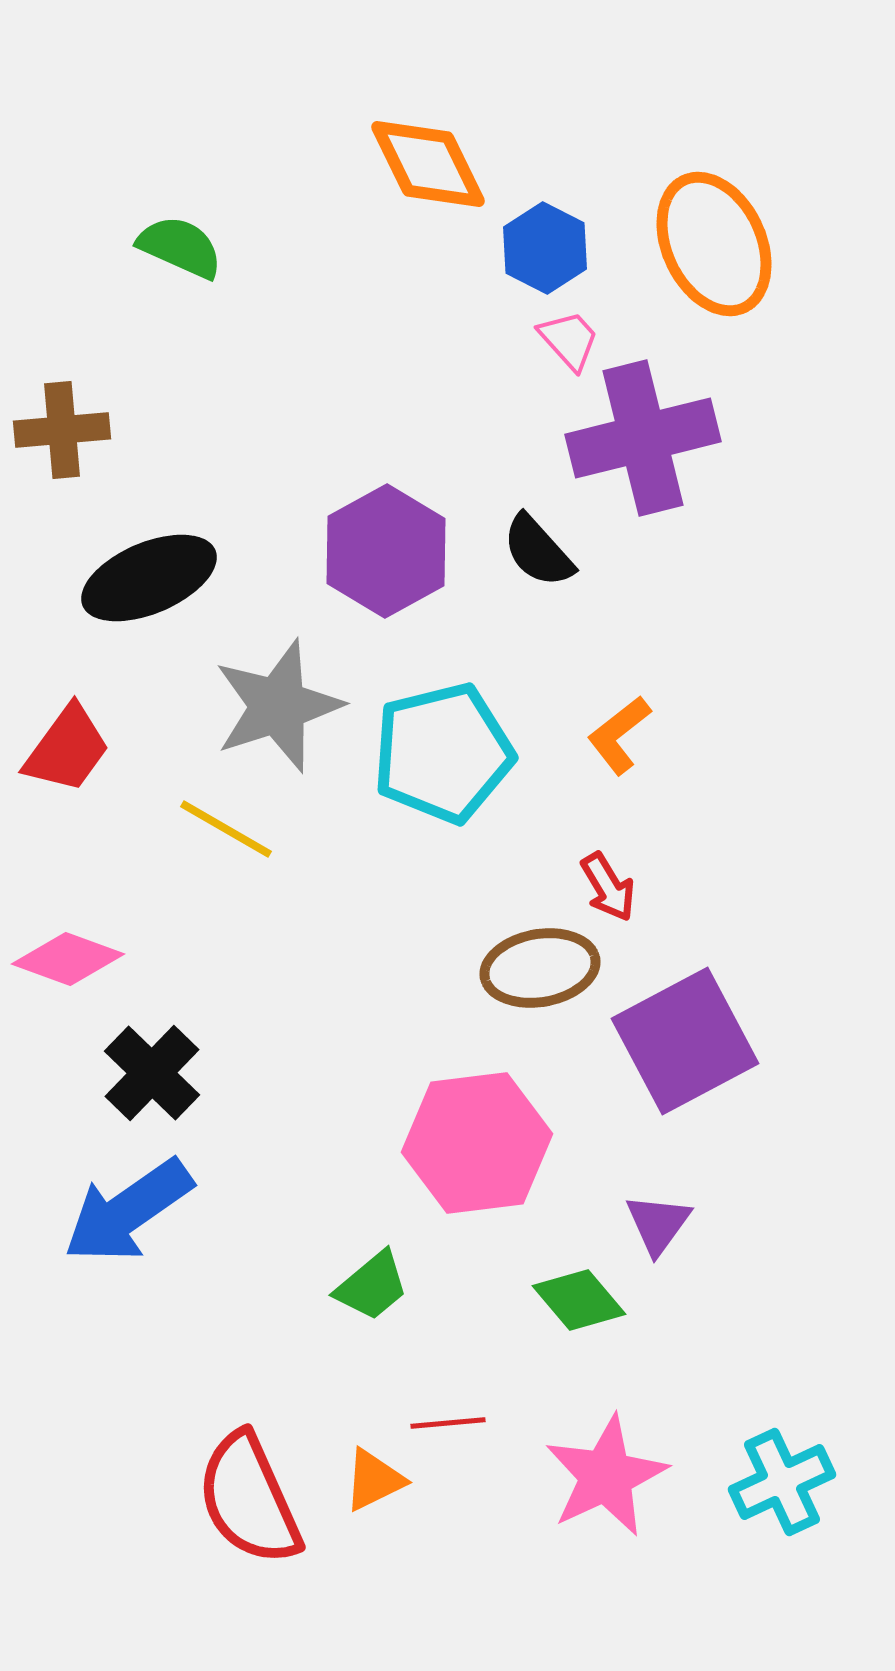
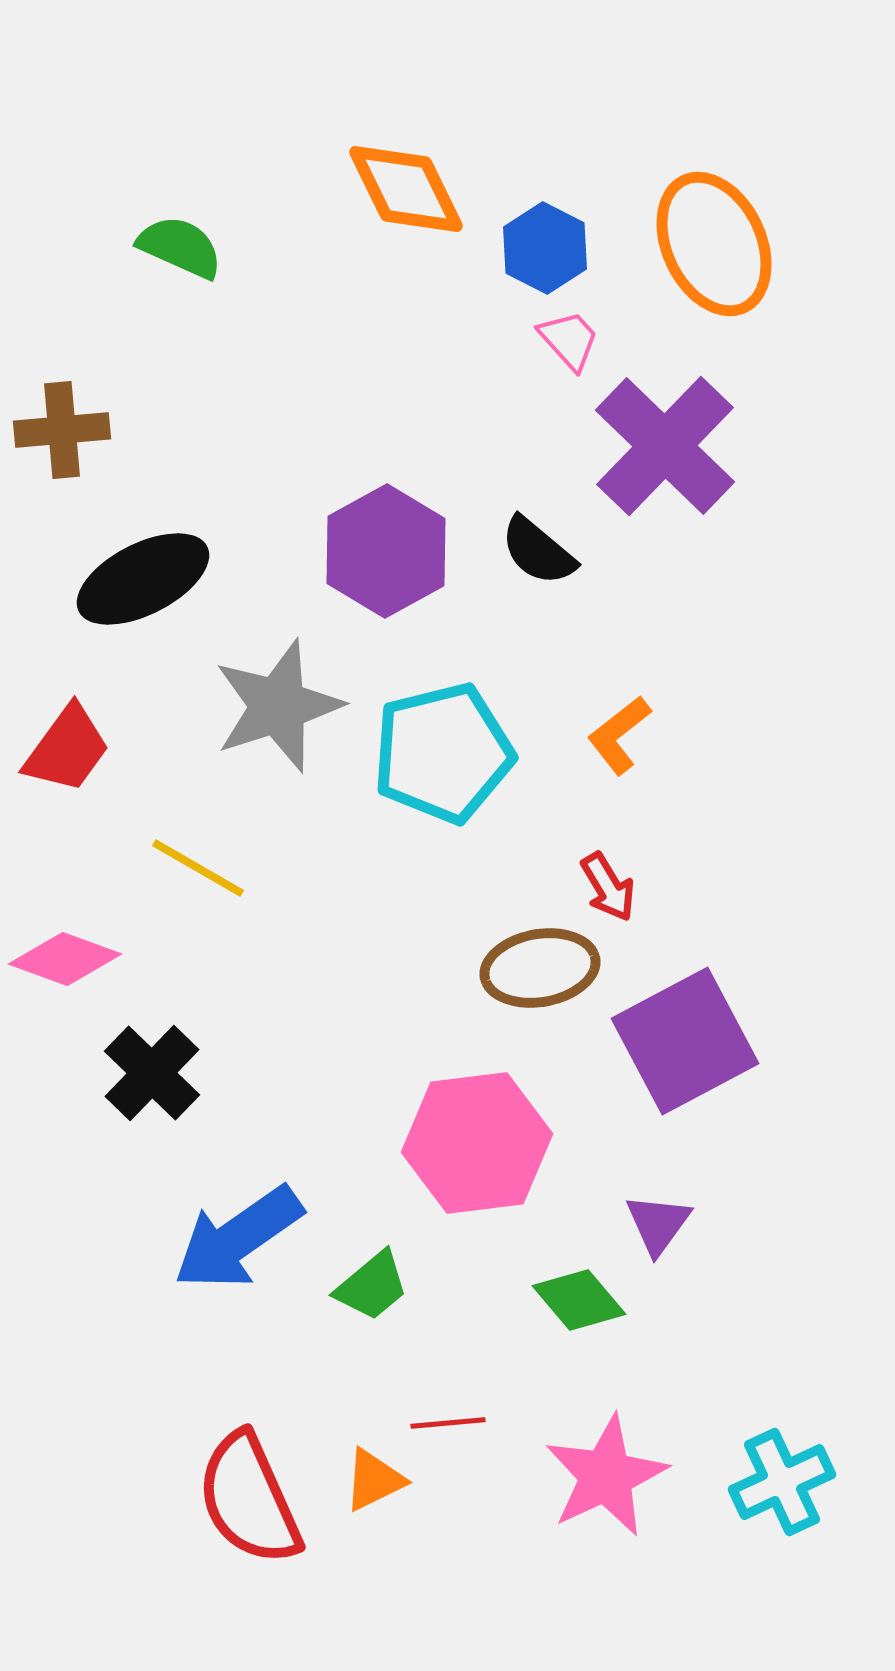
orange diamond: moved 22 px left, 25 px down
purple cross: moved 22 px right, 8 px down; rotated 32 degrees counterclockwise
black semicircle: rotated 8 degrees counterclockwise
black ellipse: moved 6 px left, 1 px down; rotated 4 degrees counterclockwise
yellow line: moved 28 px left, 39 px down
pink diamond: moved 3 px left
blue arrow: moved 110 px right, 27 px down
